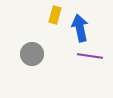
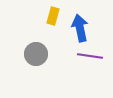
yellow rectangle: moved 2 px left, 1 px down
gray circle: moved 4 px right
